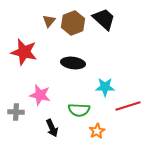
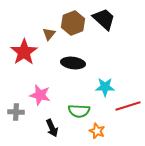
brown triangle: moved 13 px down
red star: rotated 24 degrees clockwise
green semicircle: moved 1 px down
orange star: rotated 21 degrees counterclockwise
